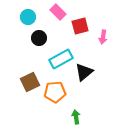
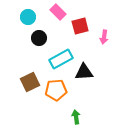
pink arrow: moved 1 px right
black triangle: rotated 36 degrees clockwise
orange pentagon: moved 1 px right, 2 px up
